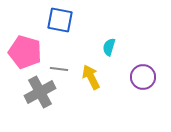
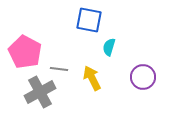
blue square: moved 29 px right
pink pentagon: rotated 12 degrees clockwise
yellow arrow: moved 1 px right, 1 px down
